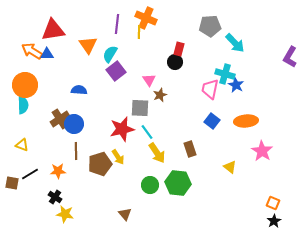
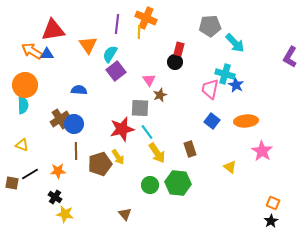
black star at (274, 221): moved 3 px left
